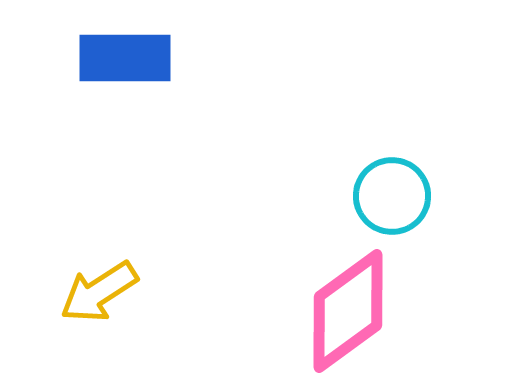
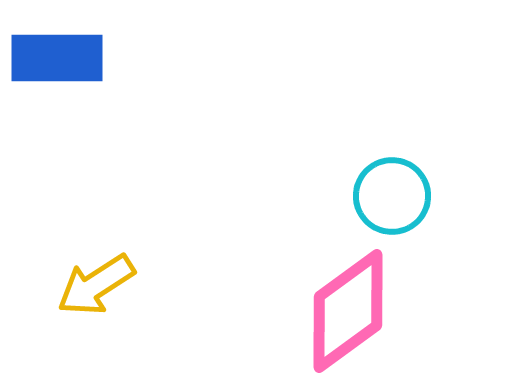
blue rectangle: moved 68 px left
yellow arrow: moved 3 px left, 7 px up
